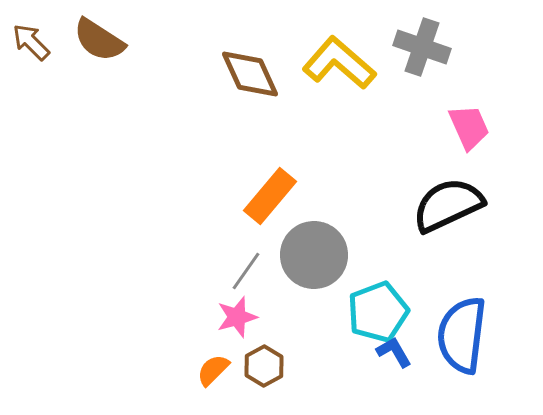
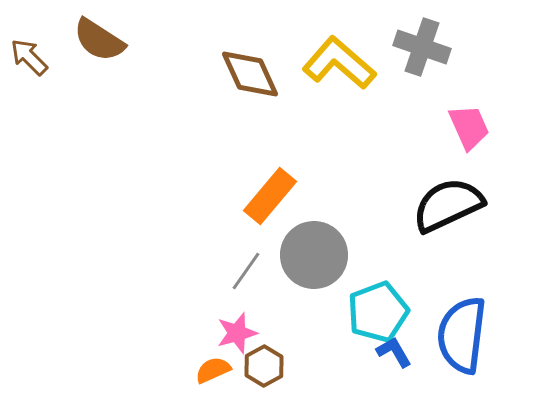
brown arrow: moved 2 px left, 15 px down
pink star: moved 16 px down
orange semicircle: rotated 21 degrees clockwise
